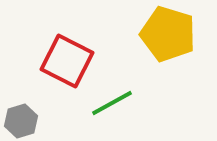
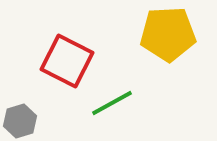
yellow pentagon: rotated 20 degrees counterclockwise
gray hexagon: moved 1 px left
